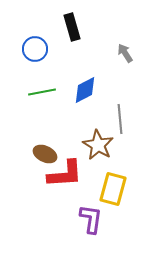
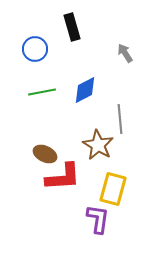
red L-shape: moved 2 px left, 3 px down
purple L-shape: moved 7 px right
